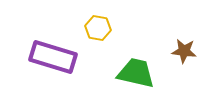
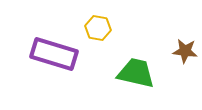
brown star: moved 1 px right
purple rectangle: moved 1 px right, 3 px up
